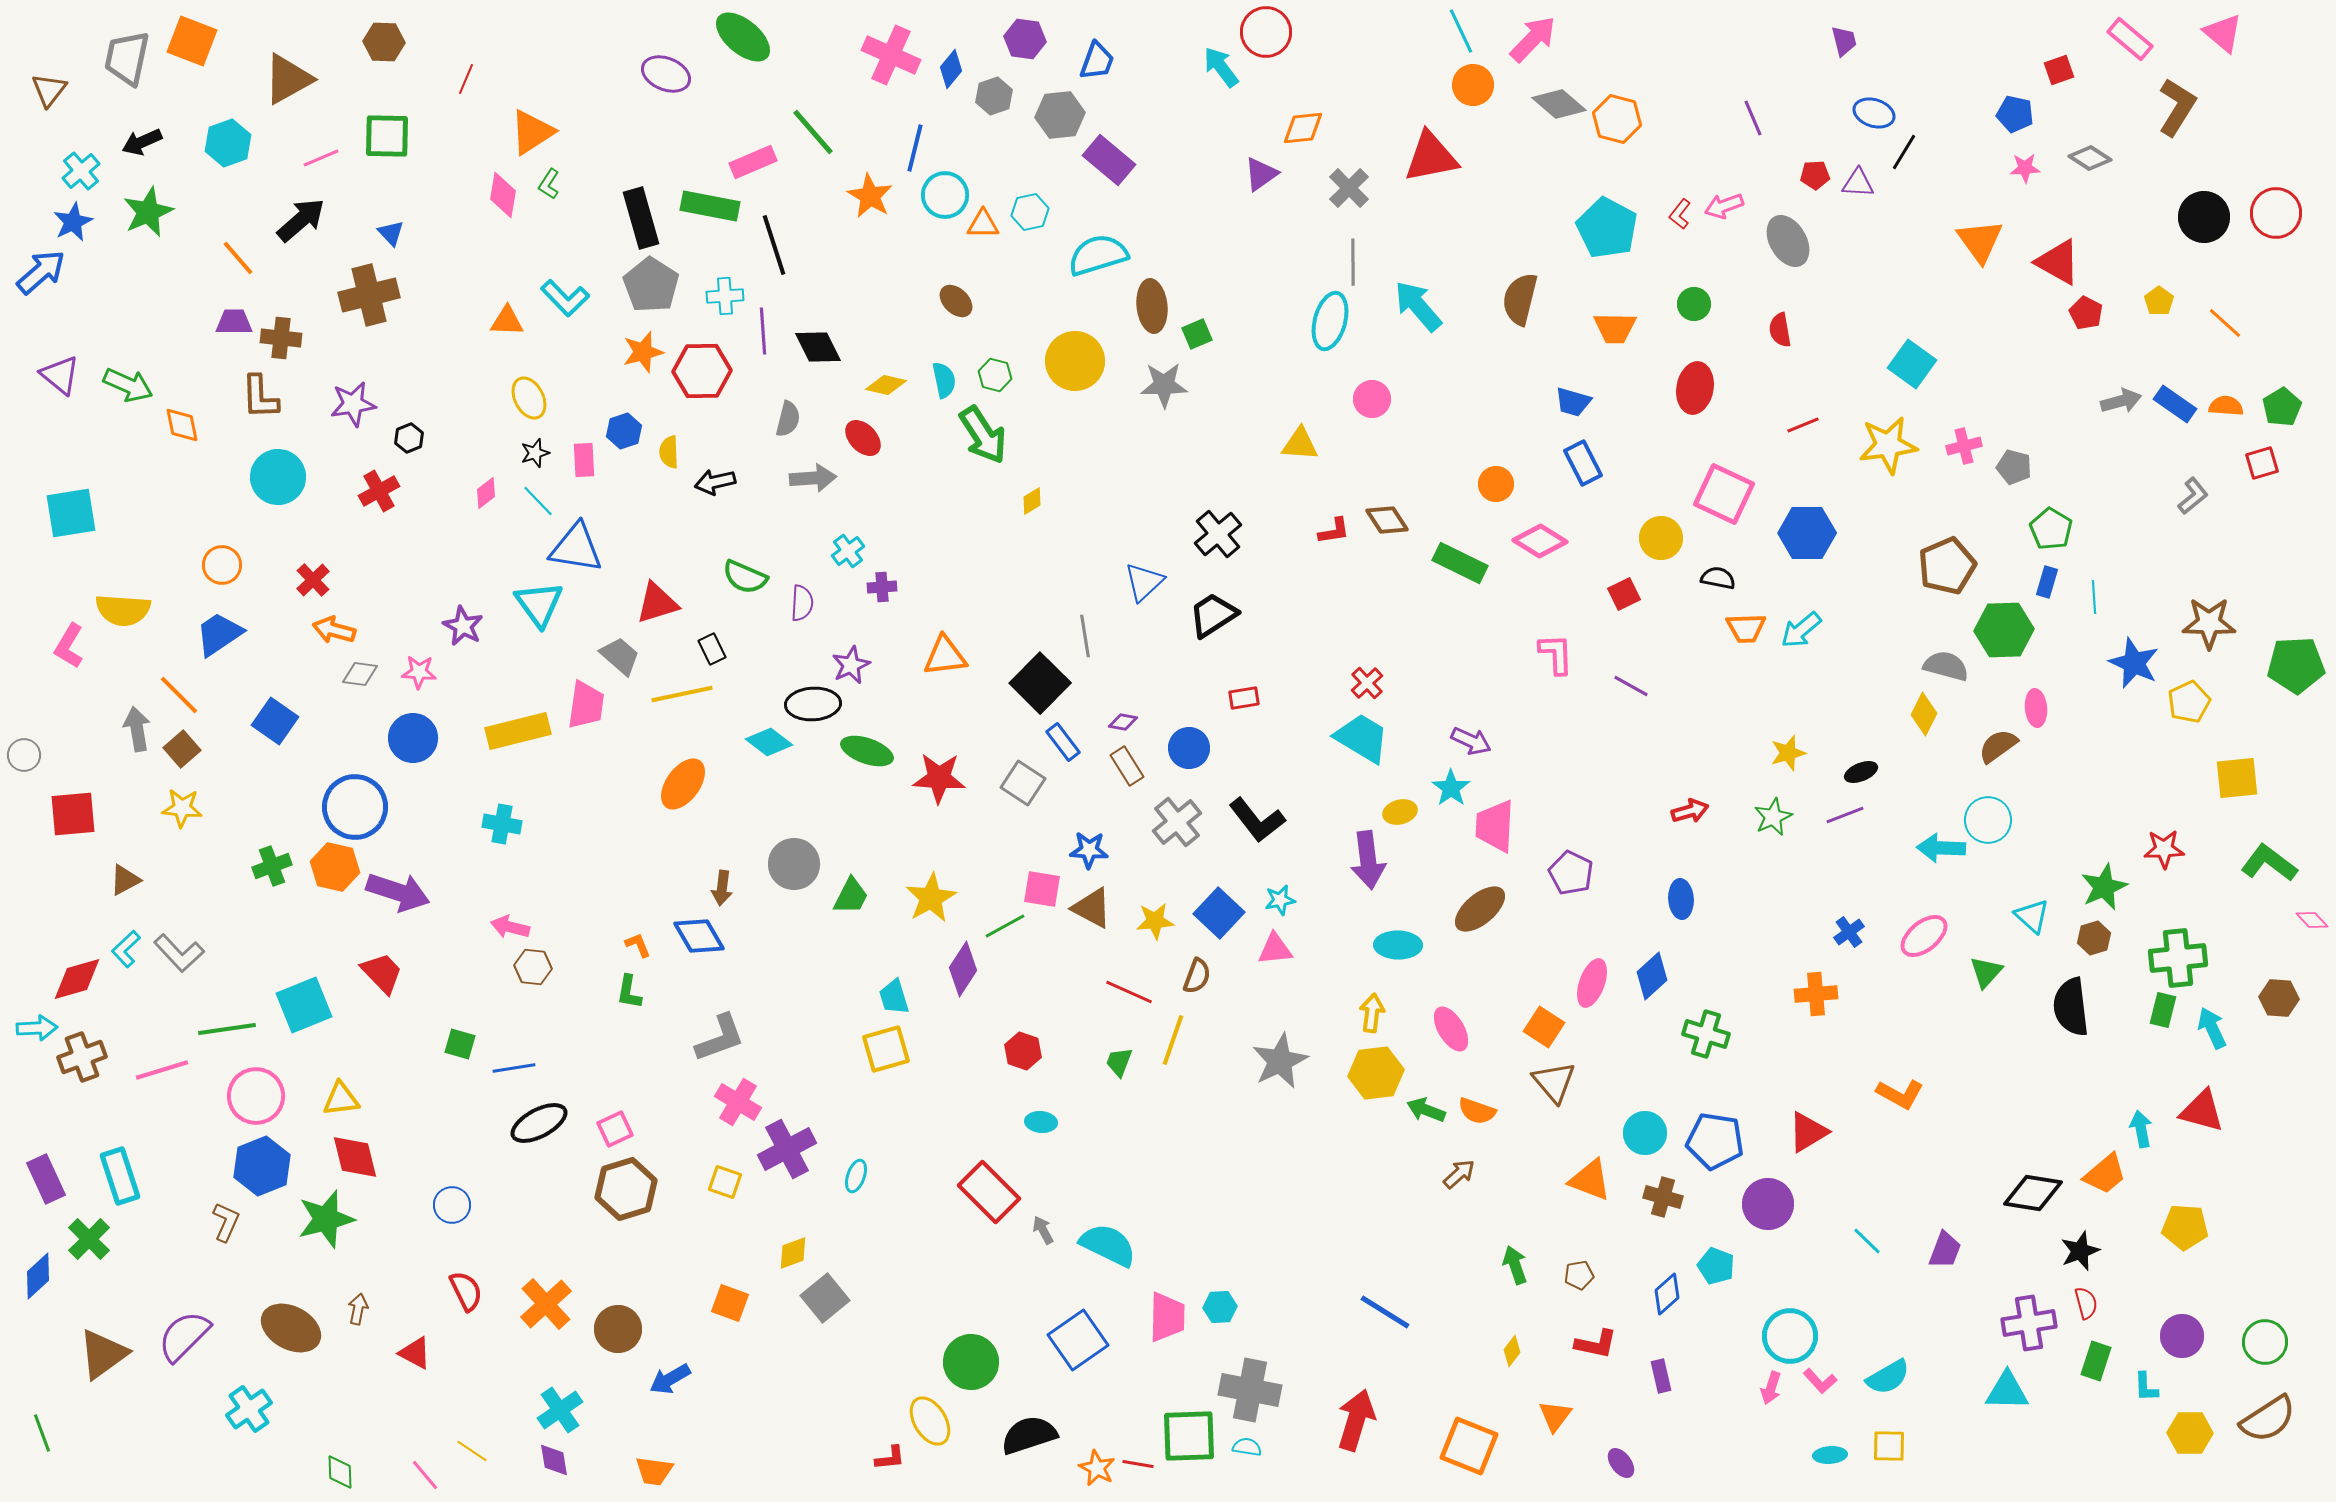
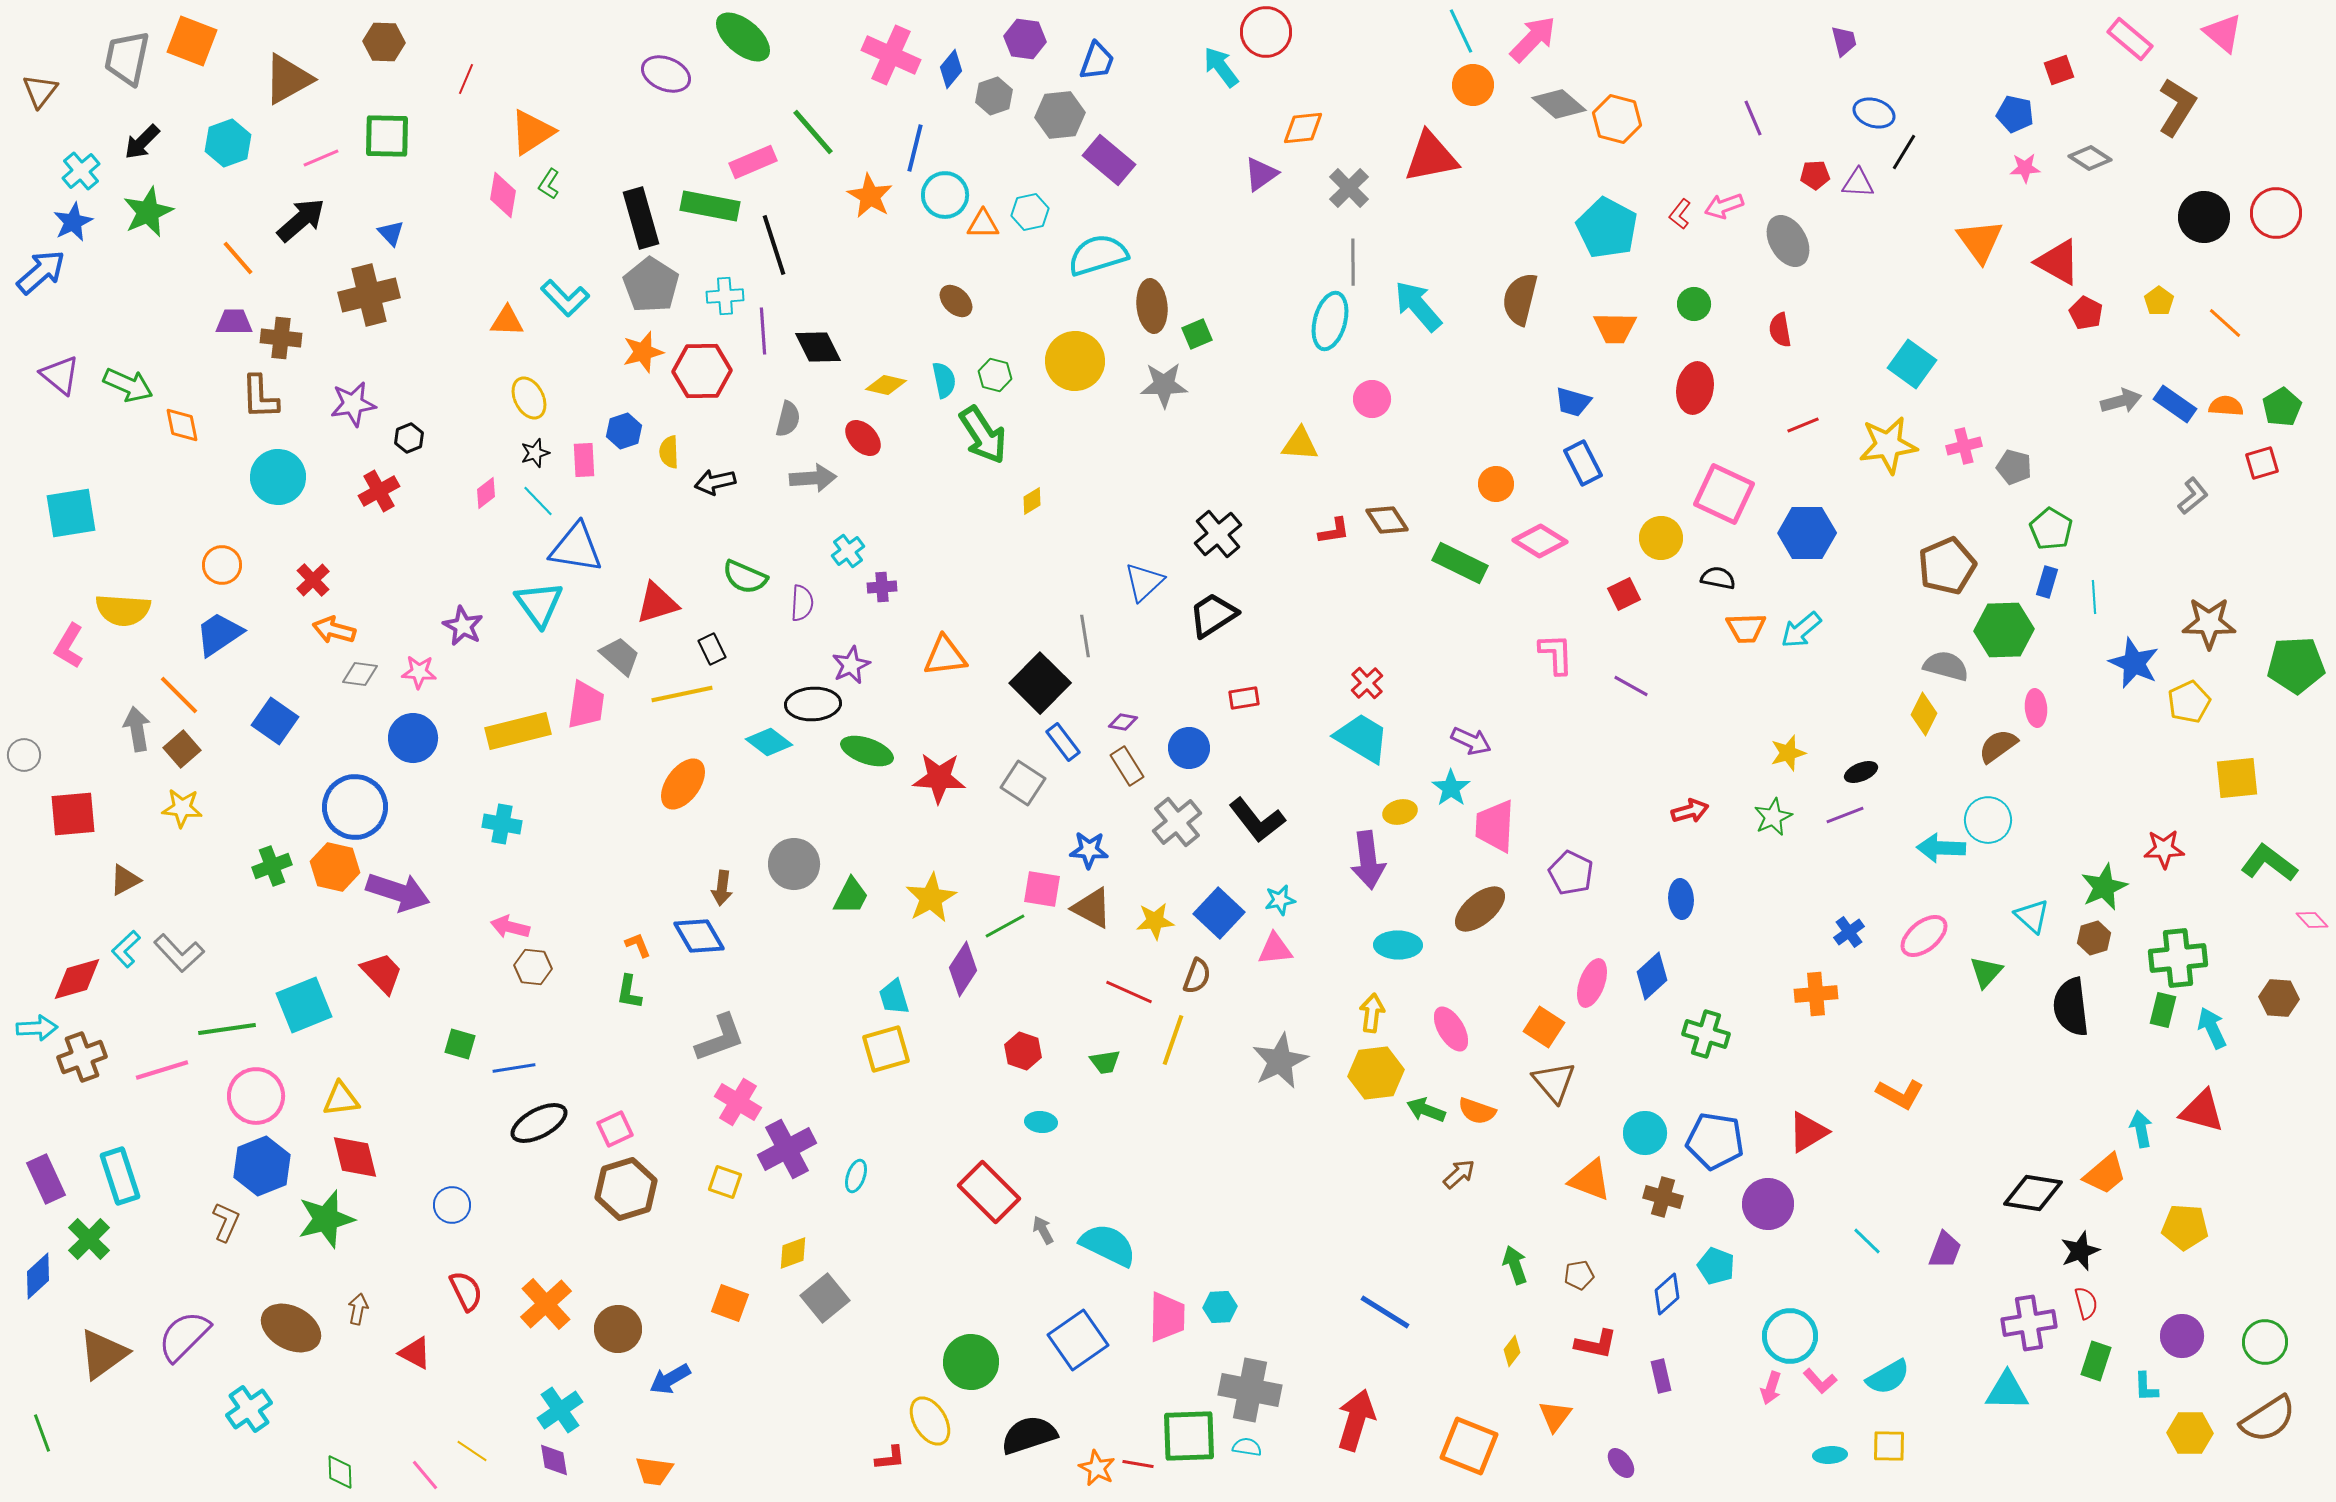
brown triangle at (49, 90): moved 9 px left, 1 px down
black arrow at (142, 142): rotated 21 degrees counterclockwise
green trapezoid at (1119, 1062): moved 14 px left; rotated 120 degrees counterclockwise
